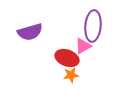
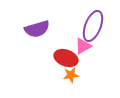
purple ellipse: rotated 16 degrees clockwise
purple semicircle: moved 7 px right, 3 px up
red ellipse: moved 1 px left
